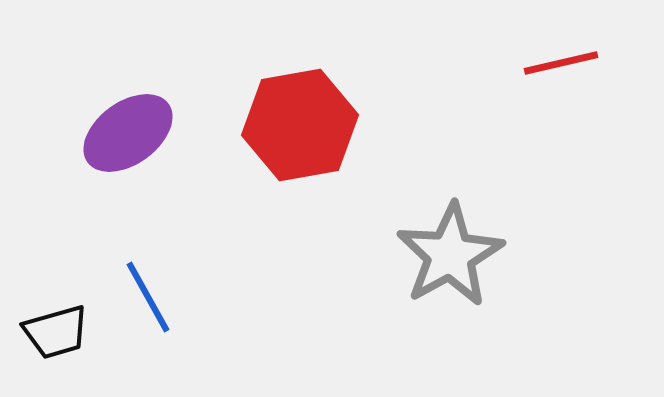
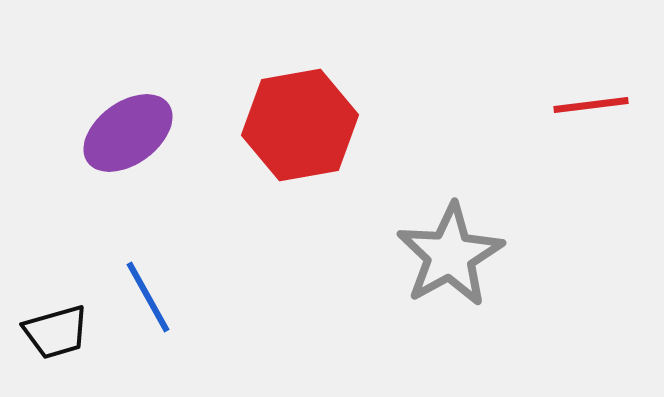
red line: moved 30 px right, 42 px down; rotated 6 degrees clockwise
